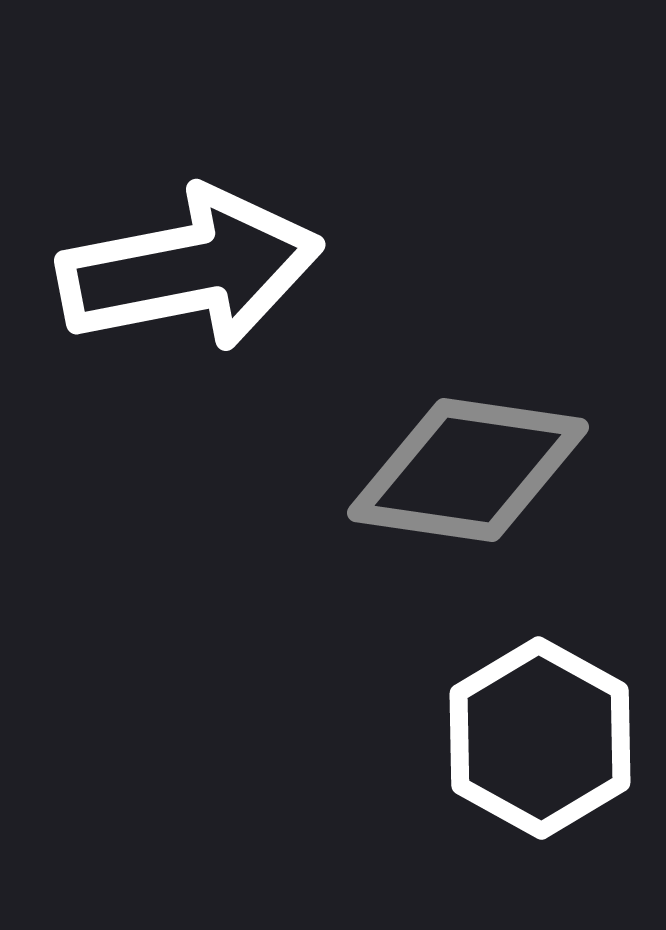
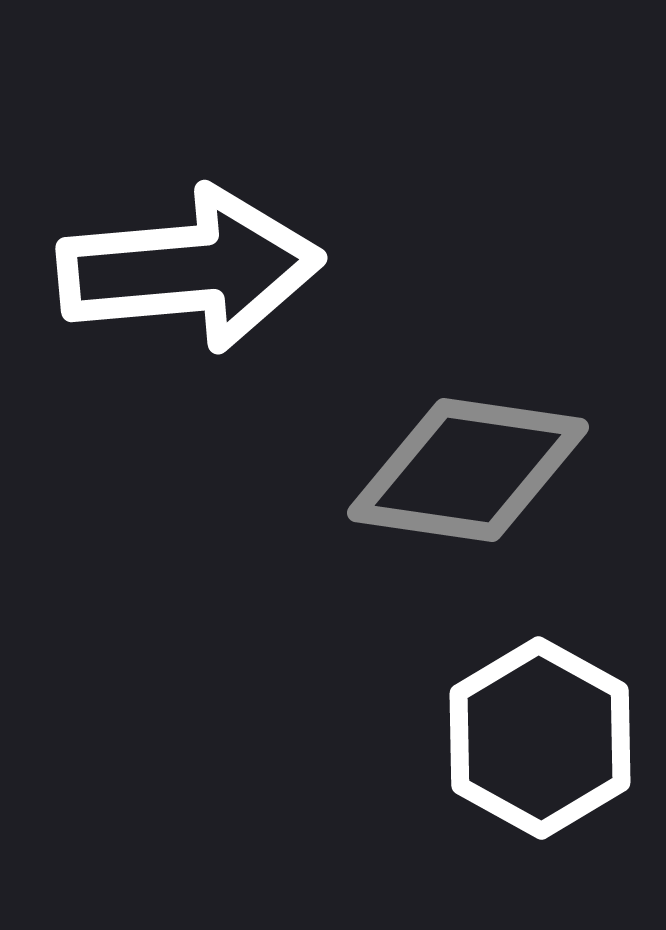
white arrow: rotated 6 degrees clockwise
